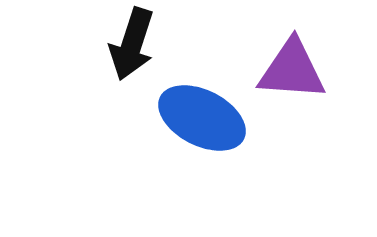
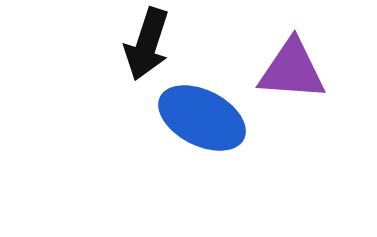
black arrow: moved 15 px right
